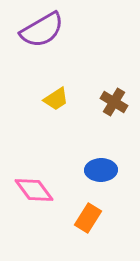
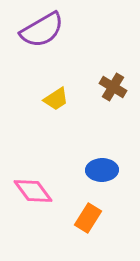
brown cross: moved 1 px left, 15 px up
blue ellipse: moved 1 px right
pink diamond: moved 1 px left, 1 px down
